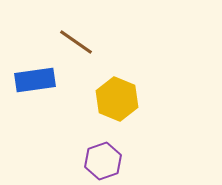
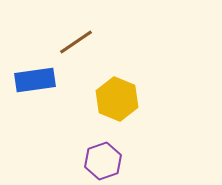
brown line: rotated 69 degrees counterclockwise
